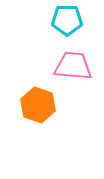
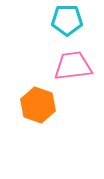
pink trapezoid: rotated 12 degrees counterclockwise
